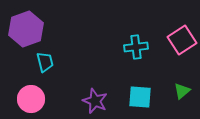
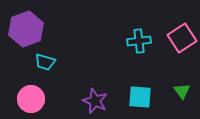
pink square: moved 2 px up
cyan cross: moved 3 px right, 6 px up
cyan trapezoid: rotated 120 degrees clockwise
green triangle: rotated 24 degrees counterclockwise
